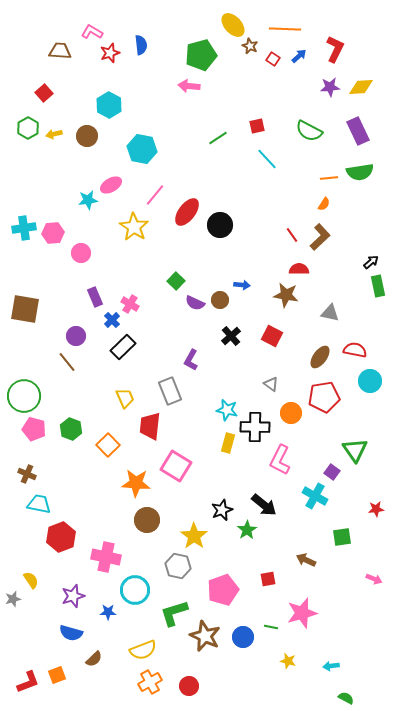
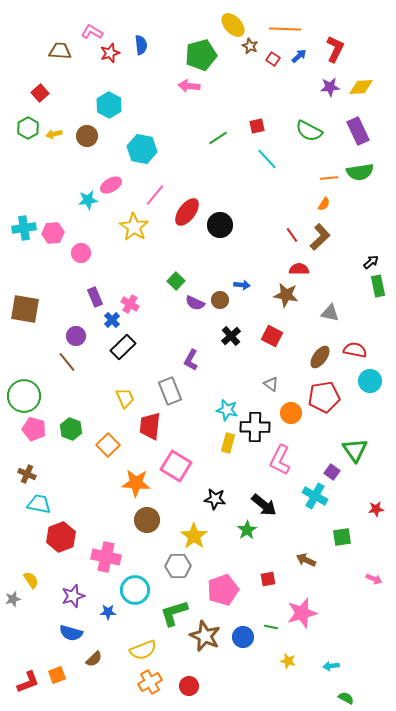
red square at (44, 93): moved 4 px left
black star at (222, 510): moved 7 px left, 11 px up; rotated 30 degrees clockwise
gray hexagon at (178, 566): rotated 15 degrees counterclockwise
